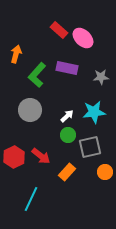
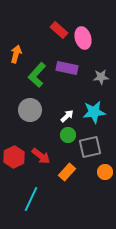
pink ellipse: rotated 30 degrees clockwise
